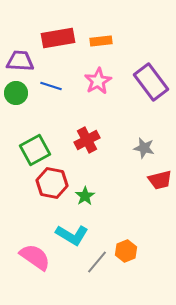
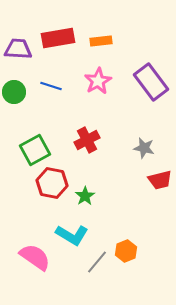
purple trapezoid: moved 2 px left, 12 px up
green circle: moved 2 px left, 1 px up
